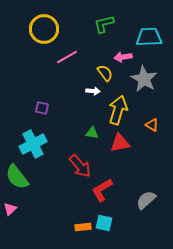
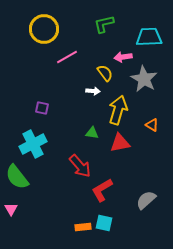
pink triangle: moved 1 px right; rotated 16 degrees counterclockwise
